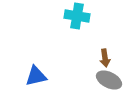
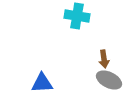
brown arrow: moved 1 px left, 1 px down
blue triangle: moved 6 px right, 7 px down; rotated 10 degrees clockwise
